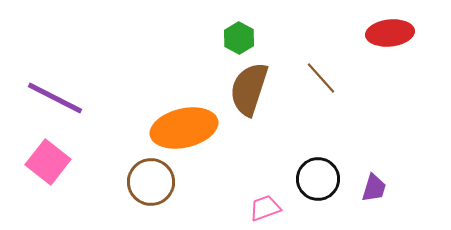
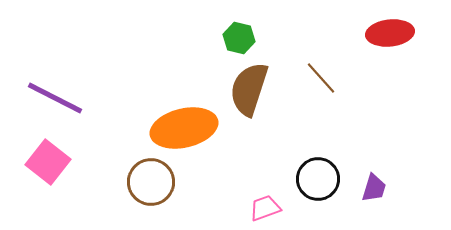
green hexagon: rotated 16 degrees counterclockwise
